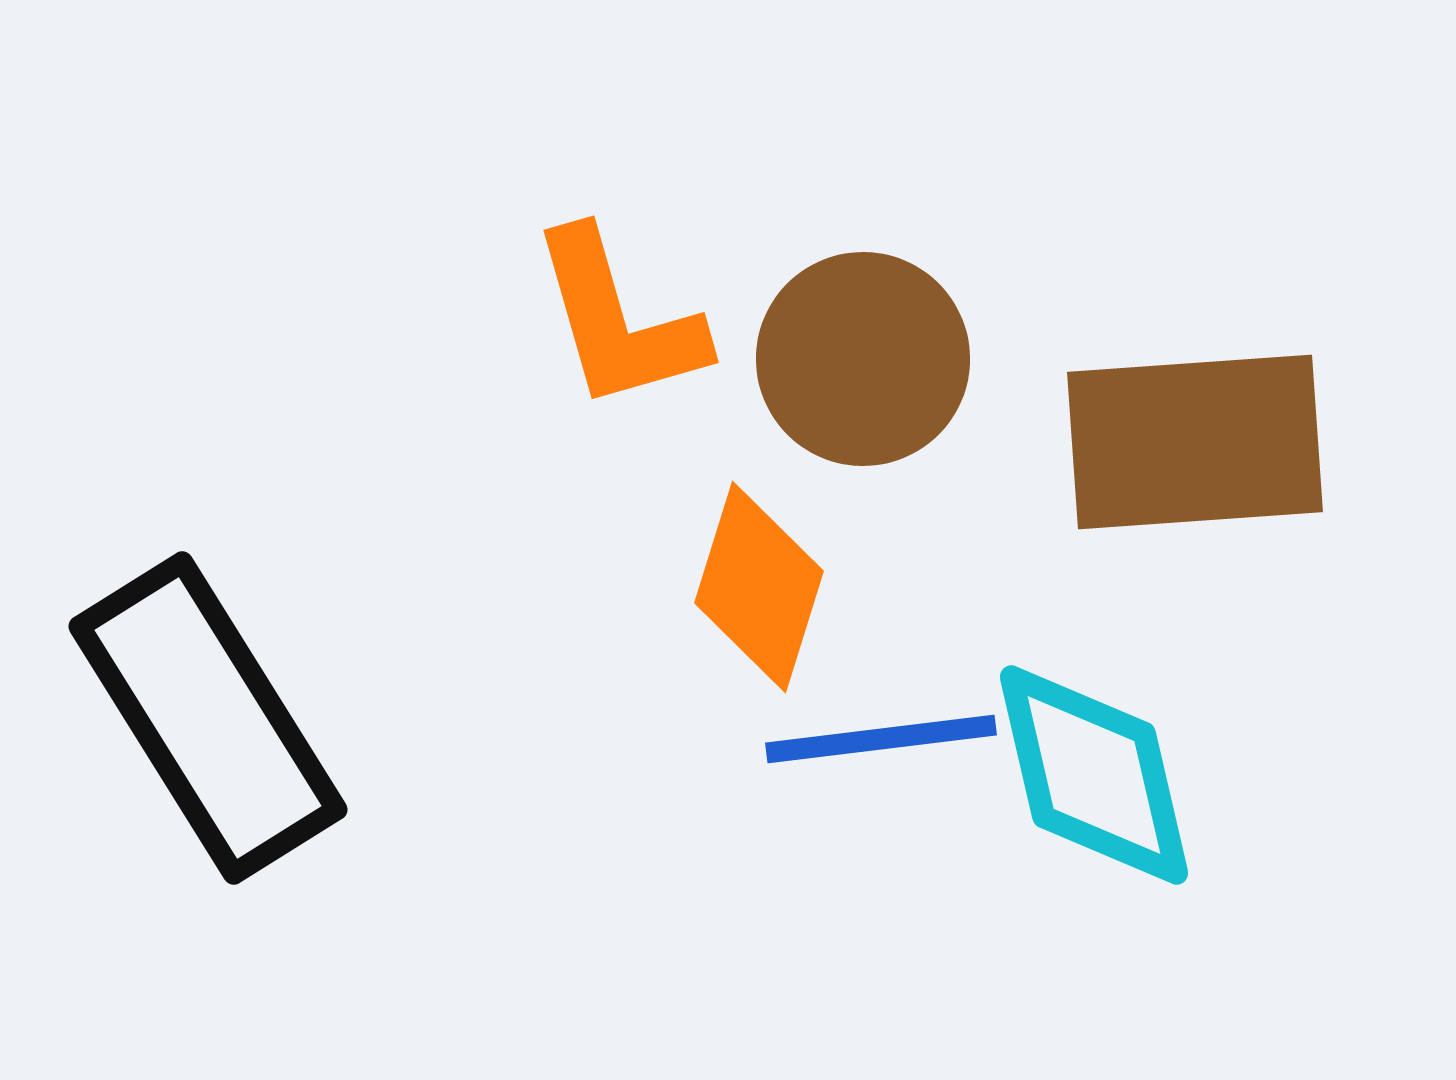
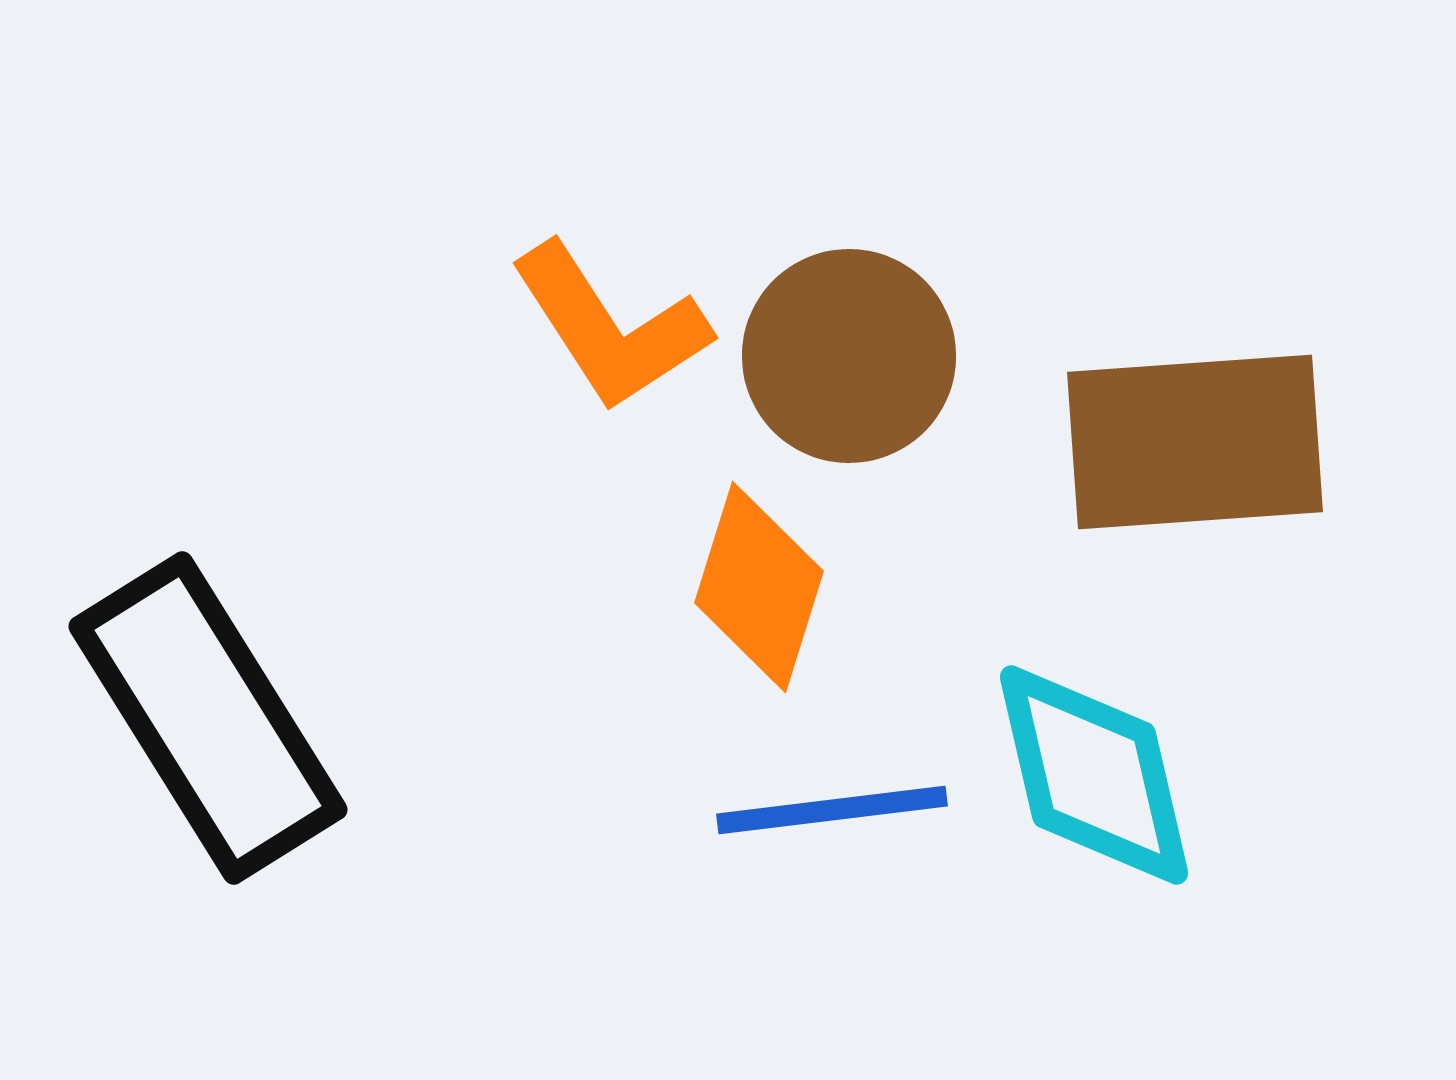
orange L-shape: moved 8 px left, 7 px down; rotated 17 degrees counterclockwise
brown circle: moved 14 px left, 3 px up
blue line: moved 49 px left, 71 px down
